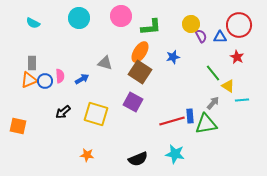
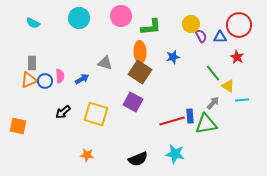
orange ellipse: rotated 35 degrees counterclockwise
